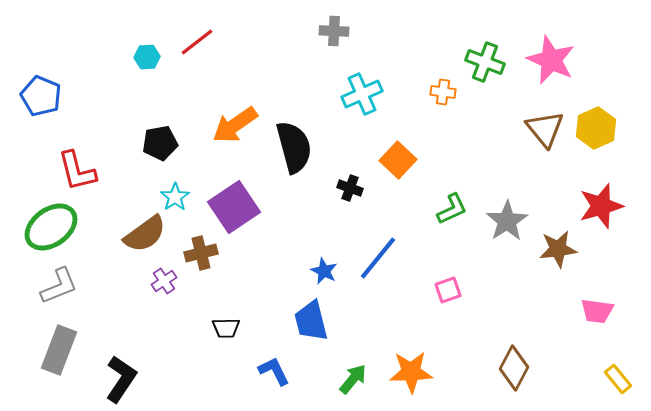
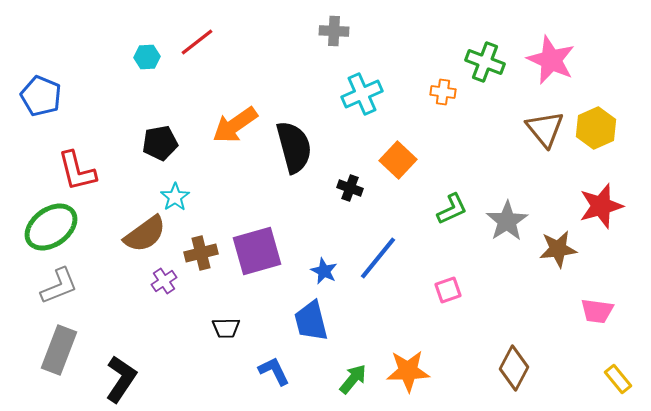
purple square: moved 23 px right, 44 px down; rotated 18 degrees clockwise
orange star: moved 3 px left, 1 px up
